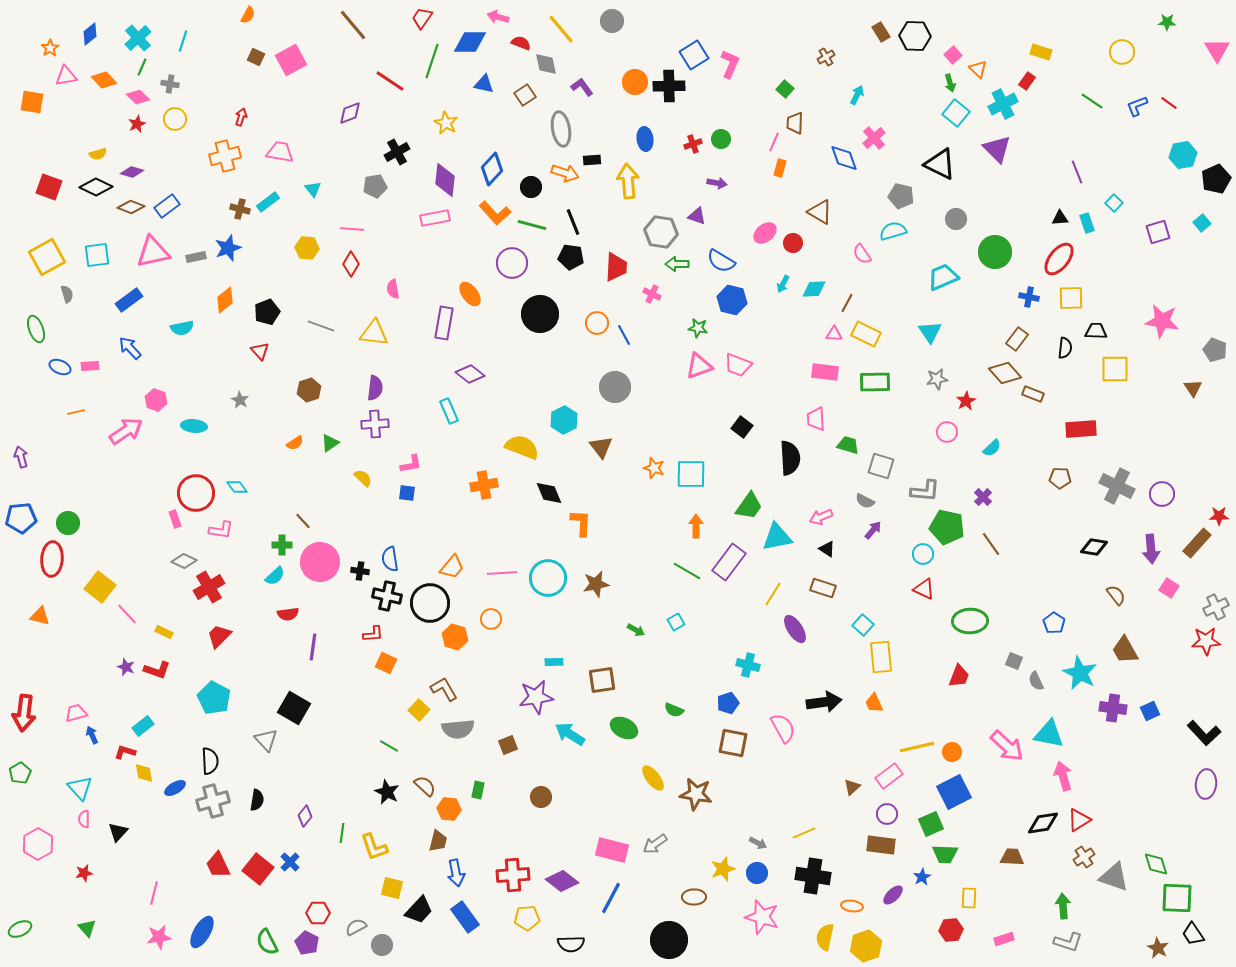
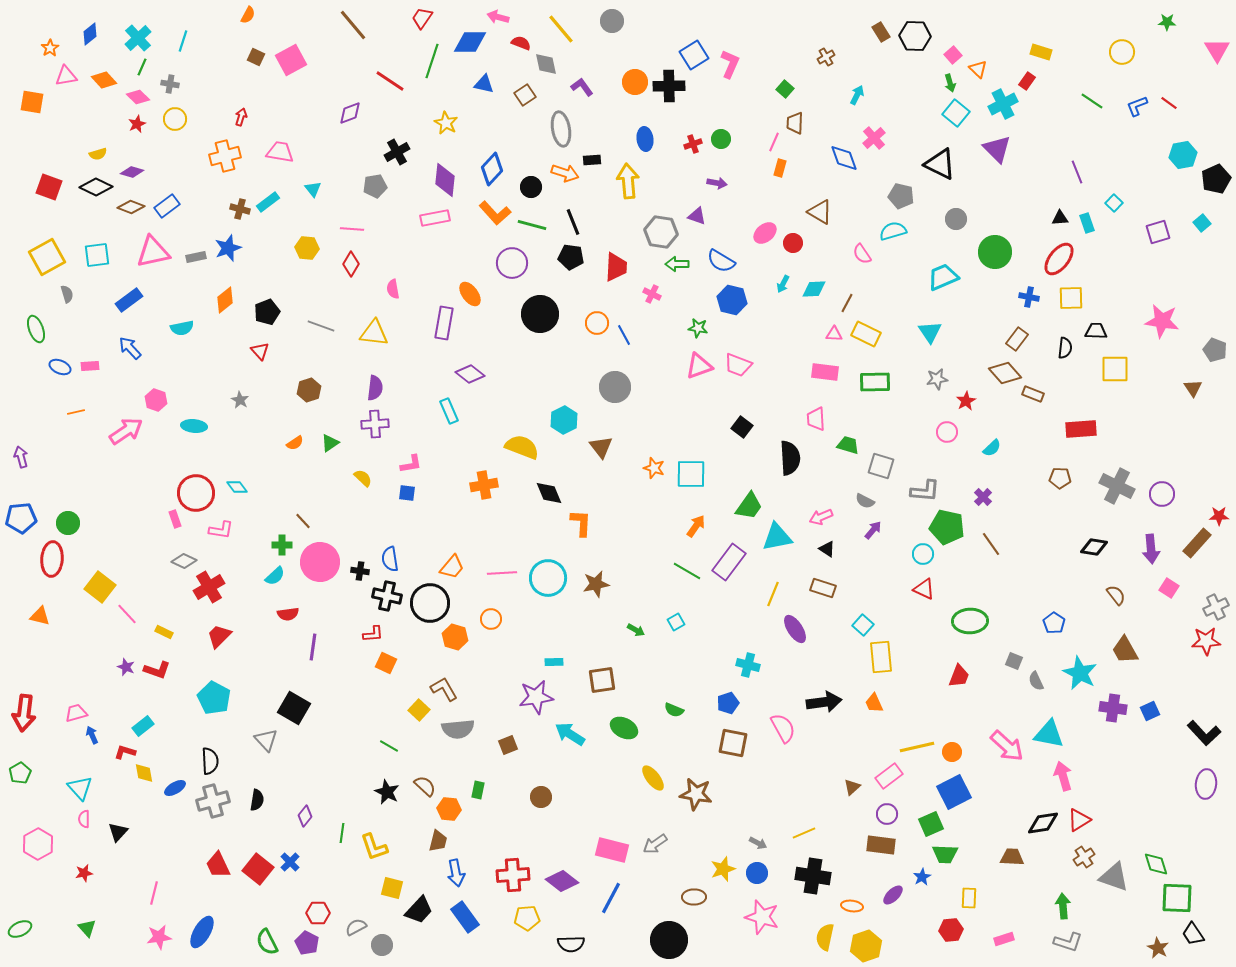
orange arrow at (696, 526): rotated 35 degrees clockwise
yellow line at (773, 594): rotated 10 degrees counterclockwise
